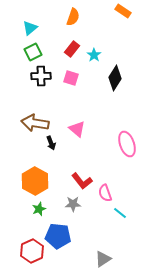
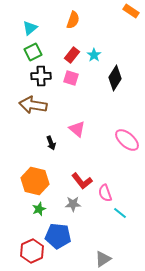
orange rectangle: moved 8 px right
orange semicircle: moved 3 px down
red rectangle: moved 6 px down
brown arrow: moved 2 px left, 18 px up
pink ellipse: moved 4 px up; rotated 30 degrees counterclockwise
orange hexagon: rotated 16 degrees counterclockwise
